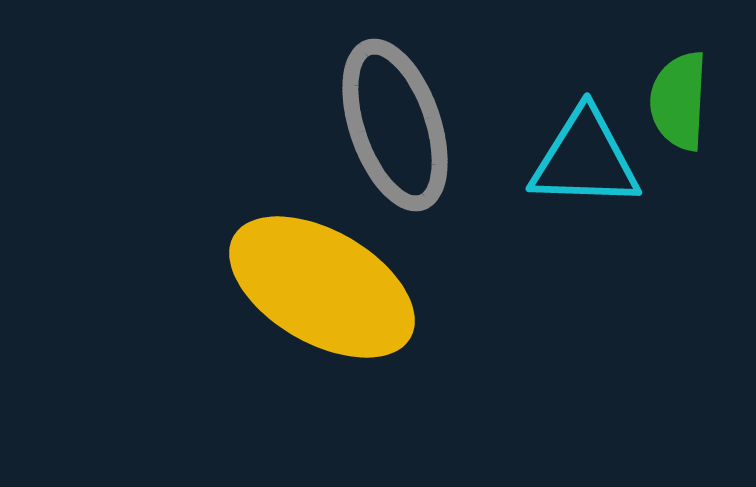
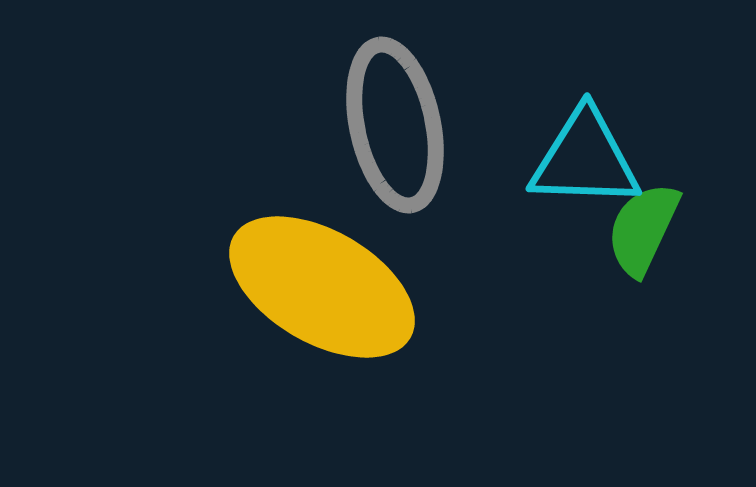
green semicircle: moved 36 px left, 128 px down; rotated 22 degrees clockwise
gray ellipse: rotated 7 degrees clockwise
